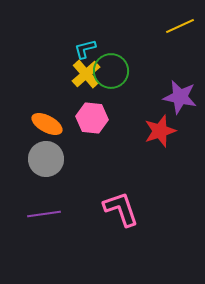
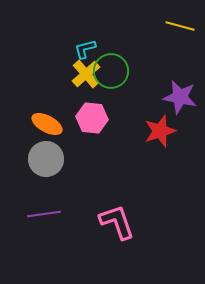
yellow line: rotated 40 degrees clockwise
pink L-shape: moved 4 px left, 13 px down
